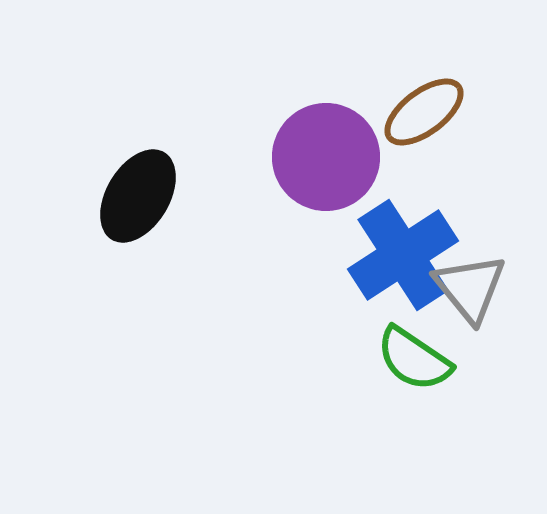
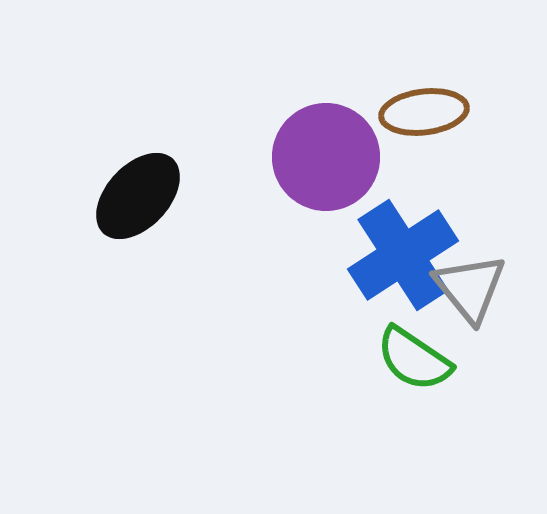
brown ellipse: rotated 30 degrees clockwise
black ellipse: rotated 12 degrees clockwise
